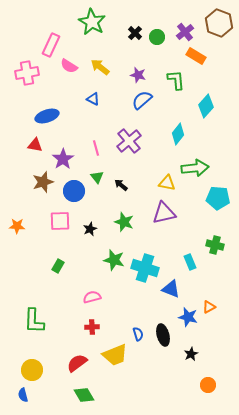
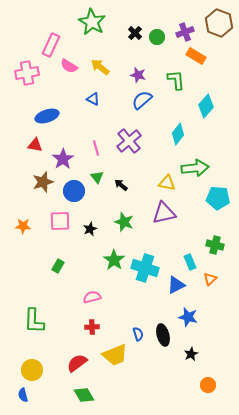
purple cross at (185, 32): rotated 18 degrees clockwise
orange star at (17, 226): moved 6 px right
green star at (114, 260): rotated 20 degrees clockwise
blue triangle at (171, 289): moved 5 px right, 4 px up; rotated 48 degrees counterclockwise
orange triangle at (209, 307): moved 1 px right, 28 px up; rotated 16 degrees counterclockwise
